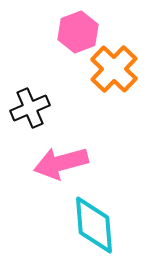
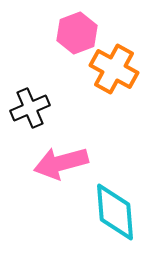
pink hexagon: moved 1 px left, 1 px down
orange cross: rotated 15 degrees counterclockwise
cyan diamond: moved 21 px right, 13 px up
